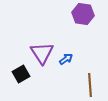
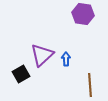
purple triangle: moved 2 px down; rotated 20 degrees clockwise
blue arrow: rotated 56 degrees counterclockwise
